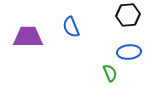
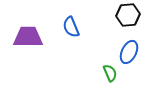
blue ellipse: rotated 60 degrees counterclockwise
